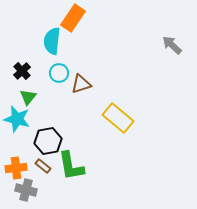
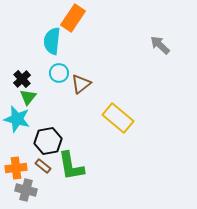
gray arrow: moved 12 px left
black cross: moved 8 px down
brown triangle: rotated 20 degrees counterclockwise
